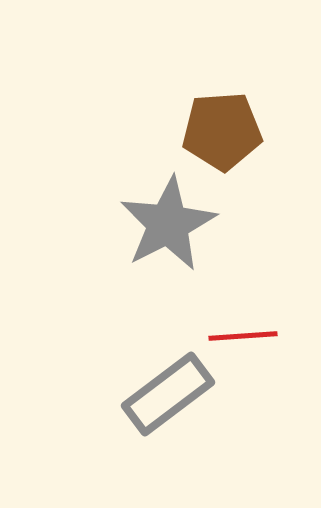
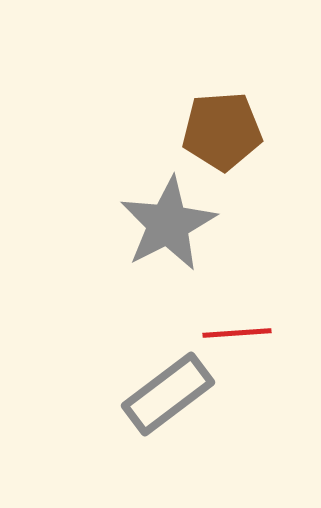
red line: moved 6 px left, 3 px up
